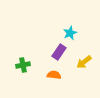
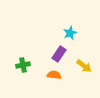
purple rectangle: moved 2 px down
yellow arrow: moved 4 px down; rotated 105 degrees counterclockwise
